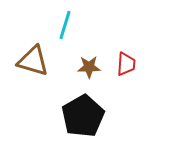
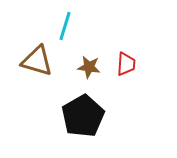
cyan line: moved 1 px down
brown triangle: moved 4 px right
brown star: rotated 10 degrees clockwise
